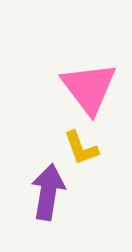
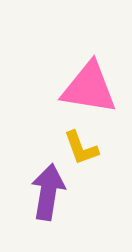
pink triangle: rotated 44 degrees counterclockwise
